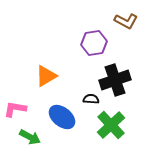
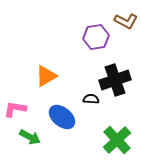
purple hexagon: moved 2 px right, 6 px up
green cross: moved 6 px right, 15 px down
